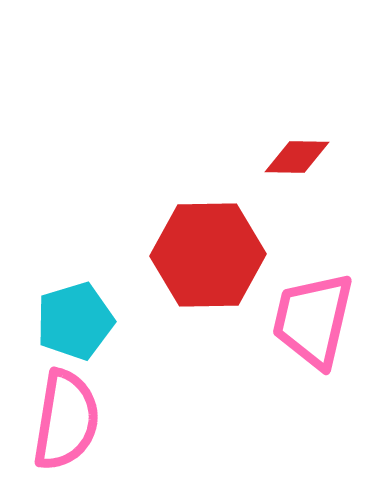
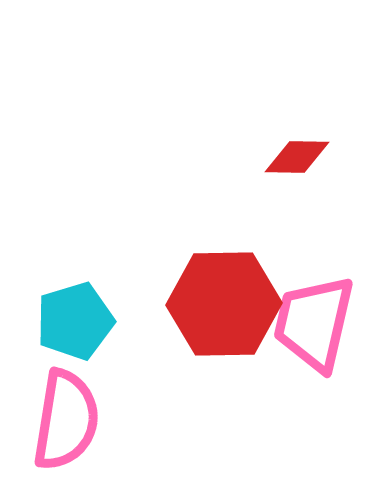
red hexagon: moved 16 px right, 49 px down
pink trapezoid: moved 1 px right, 3 px down
